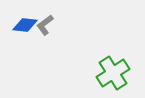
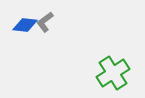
gray L-shape: moved 3 px up
